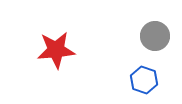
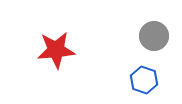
gray circle: moved 1 px left
